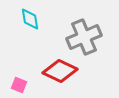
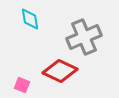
pink square: moved 3 px right
